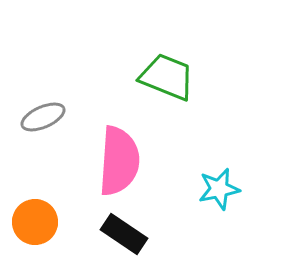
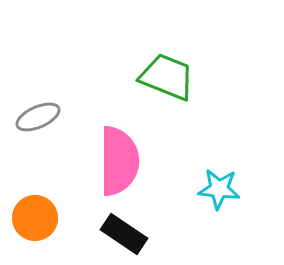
gray ellipse: moved 5 px left
pink semicircle: rotated 4 degrees counterclockwise
cyan star: rotated 18 degrees clockwise
orange circle: moved 4 px up
